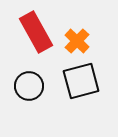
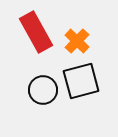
black circle: moved 14 px right, 4 px down
